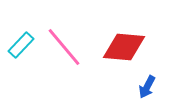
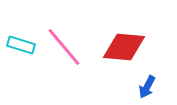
cyan rectangle: rotated 64 degrees clockwise
